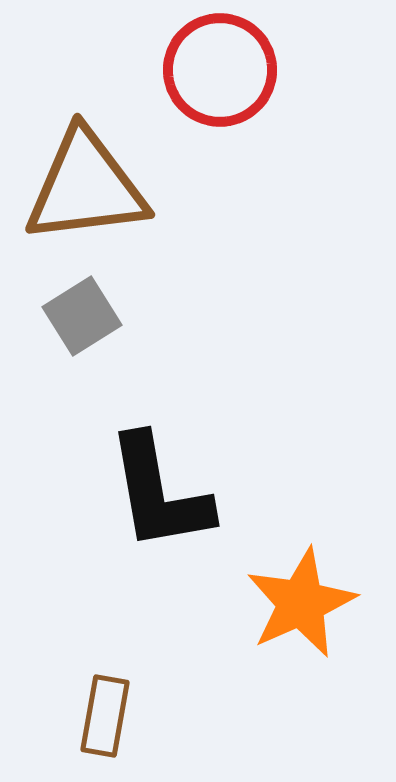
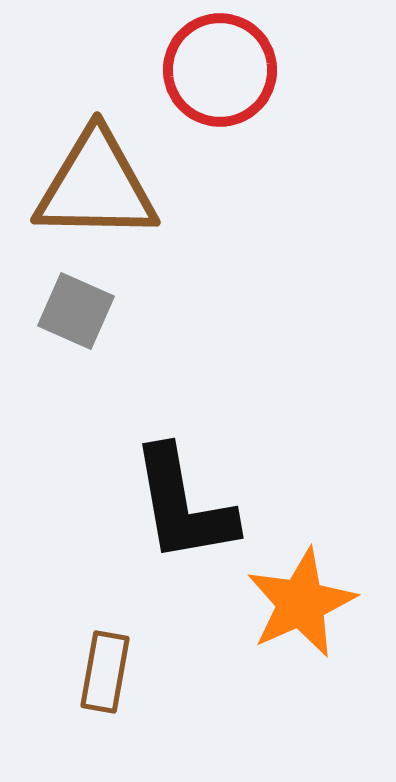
brown triangle: moved 10 px right, 1 px up; rotated 8 degrees clockwise
gray square: moved 6 px left, 5 px up; rotated 34 degrees counterclockwise
black L-shape: moved 24 px right, 12 px down
brown rectangle: moved 44 px up
